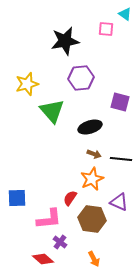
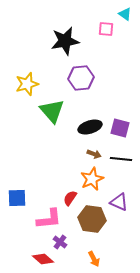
purple square: moved 26 px down
